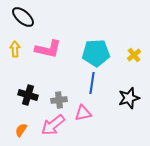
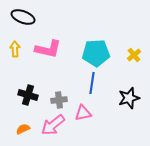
black ellipse: rotated 20 degrees counterclockwise
orange semicircle: moved 2 px right, 1 px up; rotated 32 degrees clockwise
